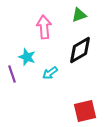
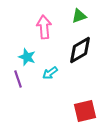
green triangle: moved 1 px down
purple line: moved 6 px right, 5 px down
